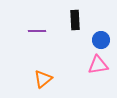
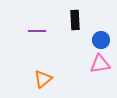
pink triangle: moved 2 px right, 1 px up
